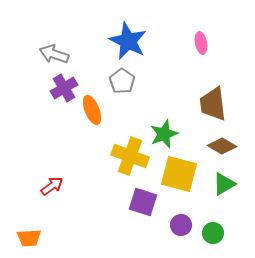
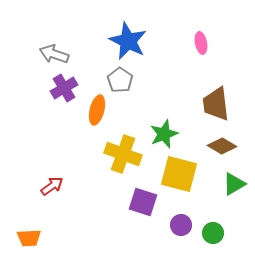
gray pentagon: moved 2 px left, 1 px up
brown trapezoid: moved 3 px right
orange ellipse: moved 5 px right; rotated 36 degrees clockwise
yellow cross: moved 7 px left, 2 px up
green triangle: moved 10 px right
